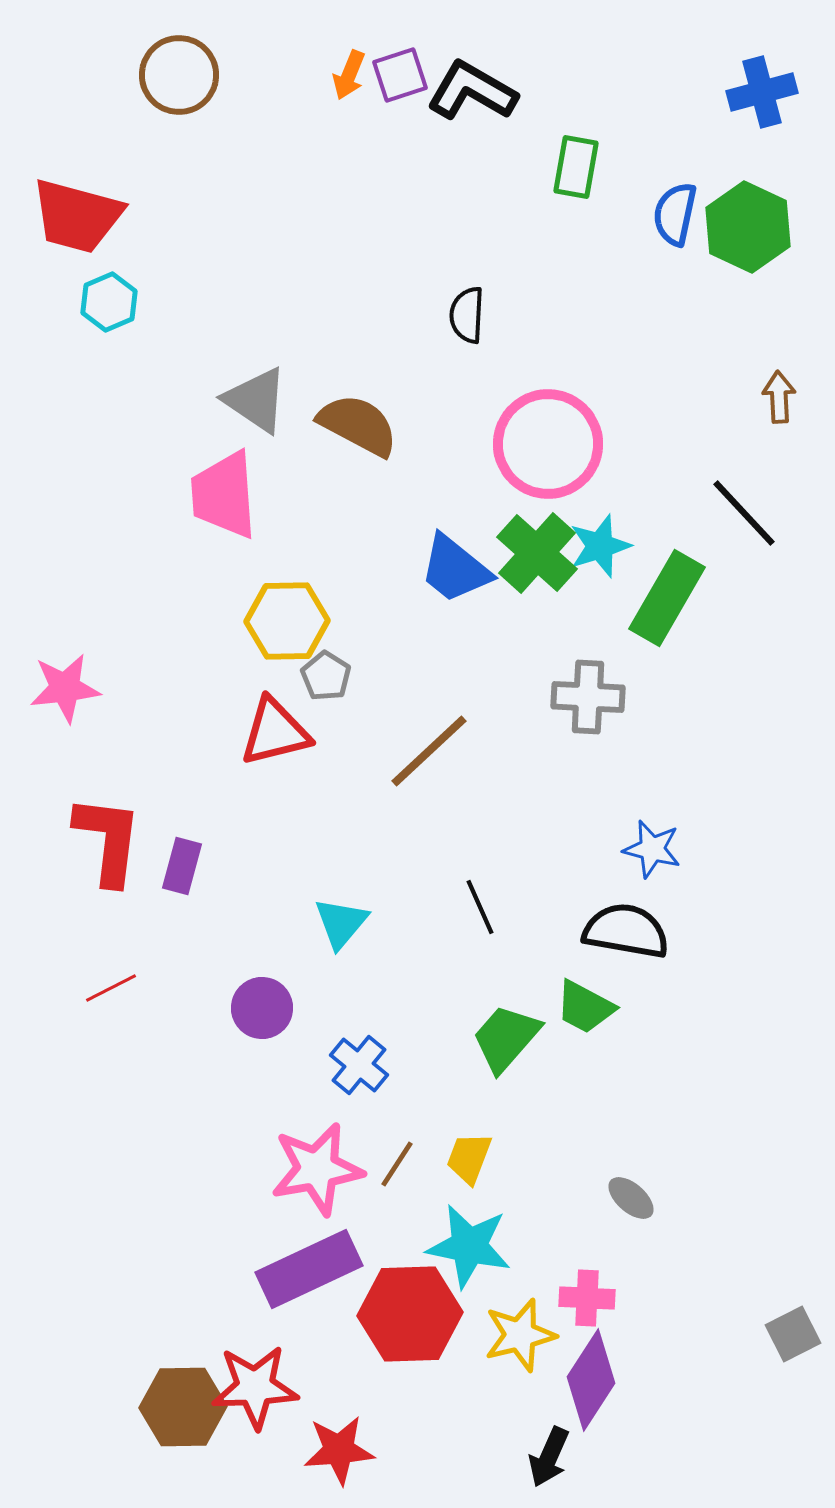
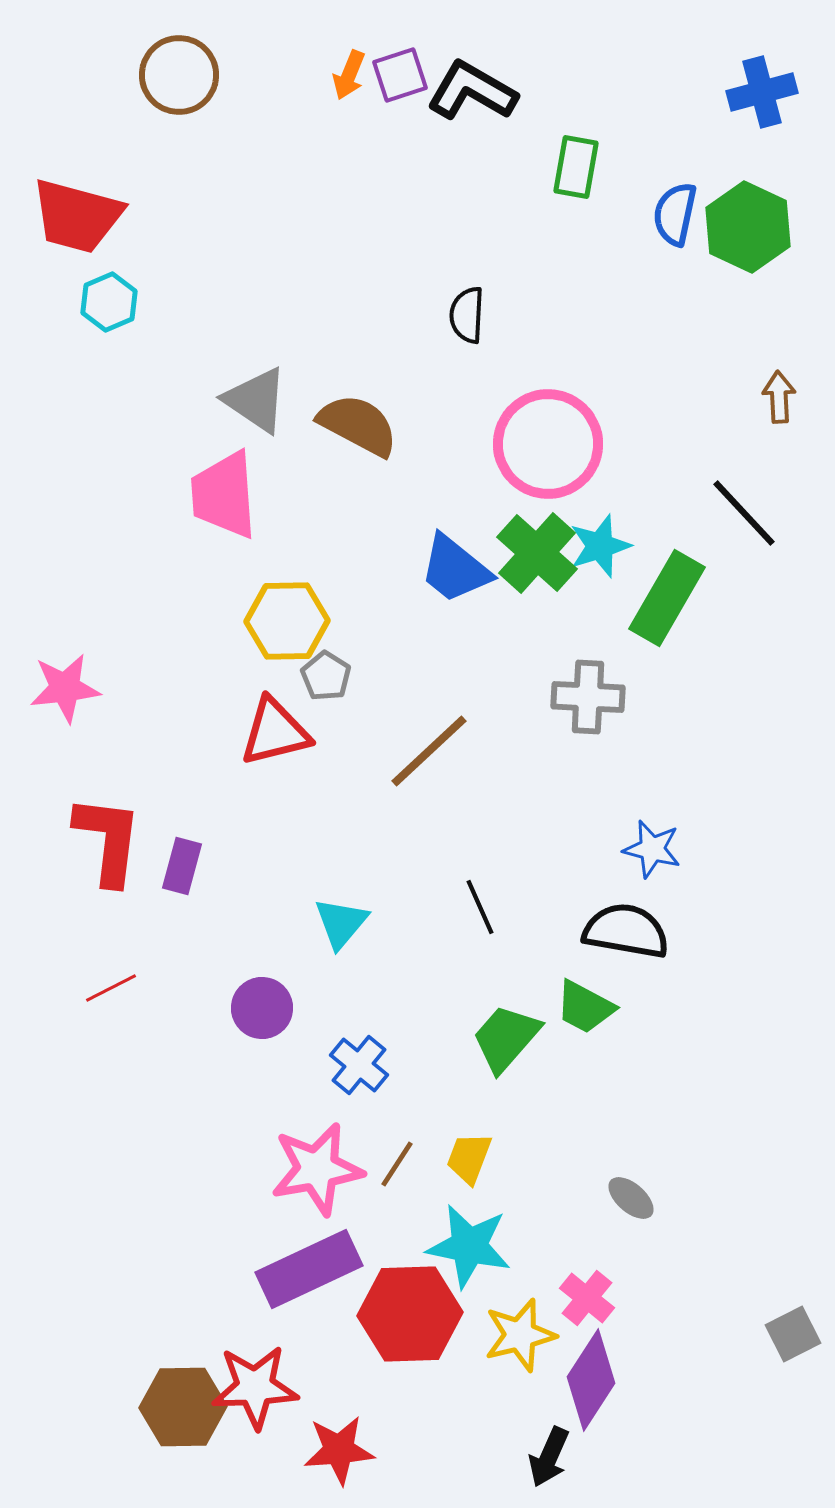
pink cross at (587, 1298): rotated 36 degrees clockwise
